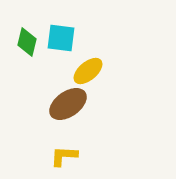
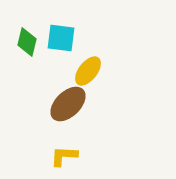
yellow ellipse: rotated 12 degrees counterclockwise
brown ellipse: rotated 9 degrees counterclockwise
